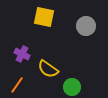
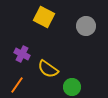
yellow square: rotated 15 degrees clockwise
